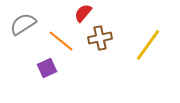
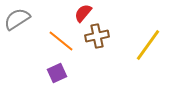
gray semicircle: moved 6 px left, 5 px up
brown cross: moved 3 px left, 2 px up
purple square: moved 10 px right, 5 px down
